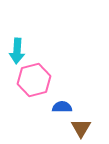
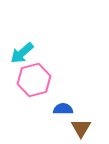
cyan arrow: moved 5 px right, 2 px down; rotated 45 degrees clockwise
blue semicircle: moved 1 px right, 2 px down
